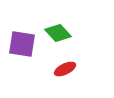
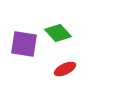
purple square: moved 2 px right
